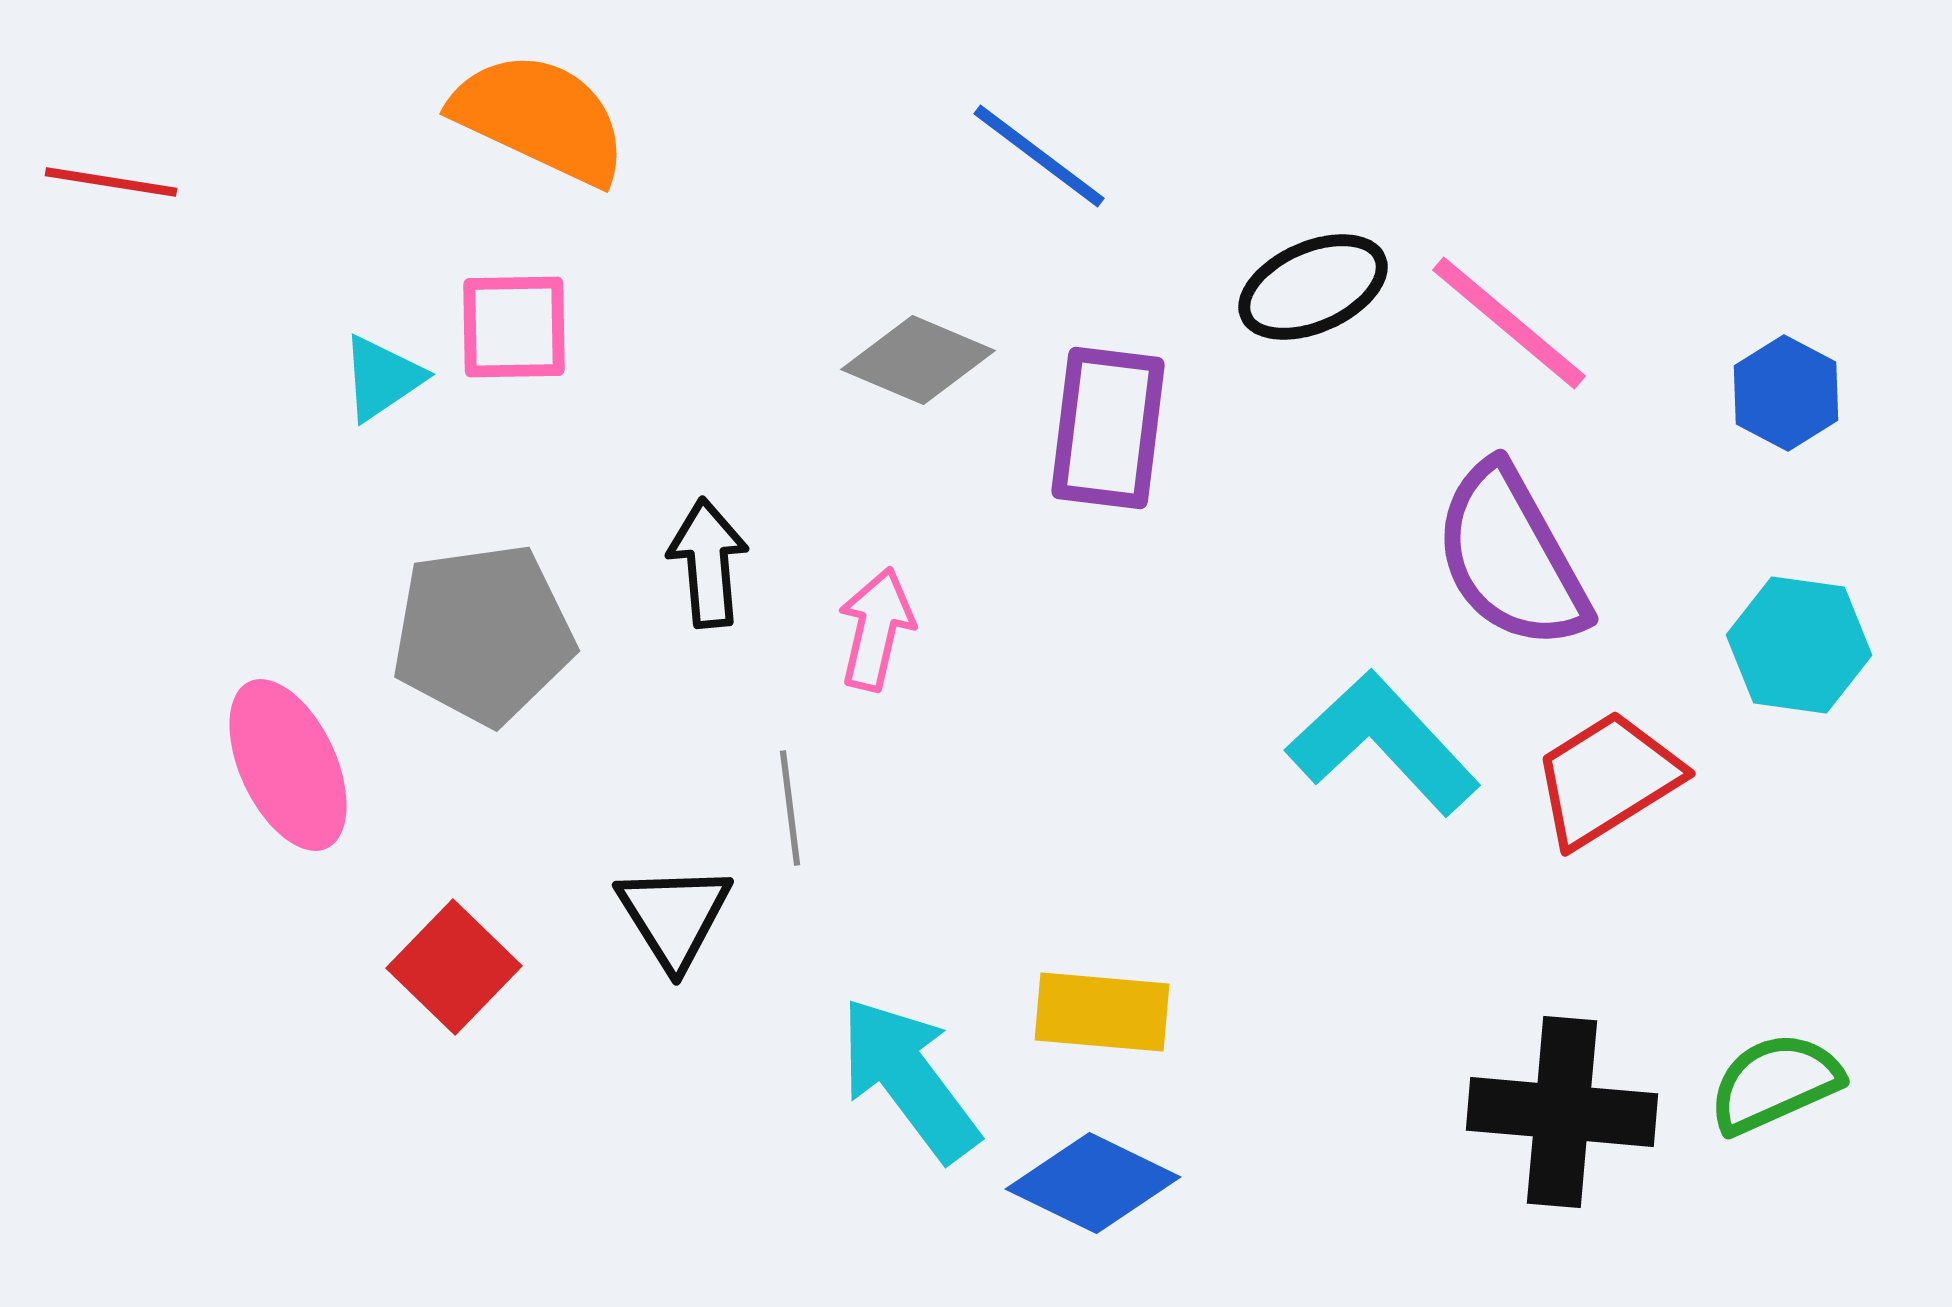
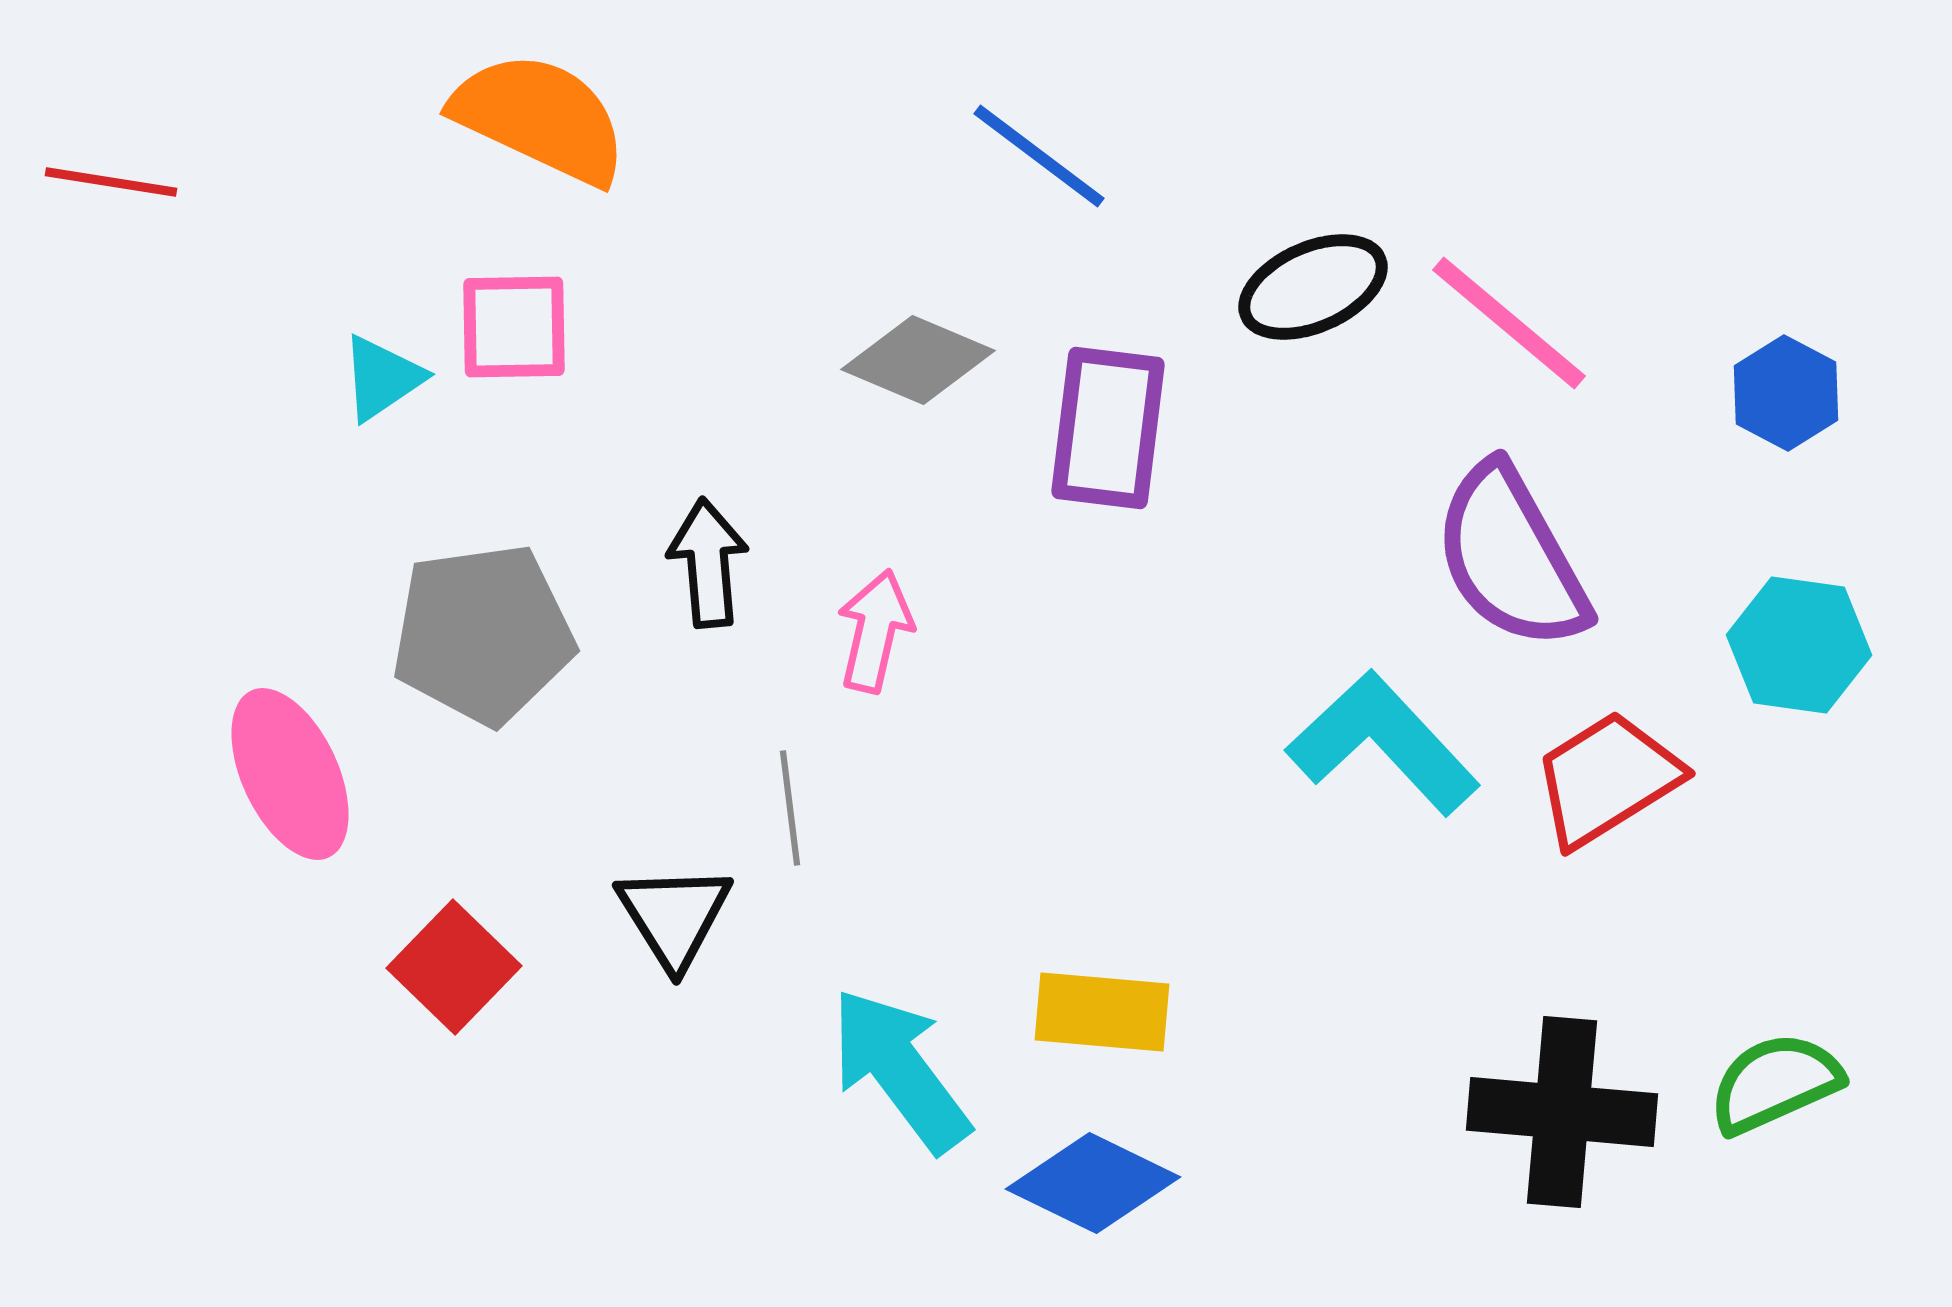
pink arrow: moved 1 px left, 2 px down
pink ellipse: moved 2 px right, 9 px down
cyan arrow: moved 9 px left, 9 px up
